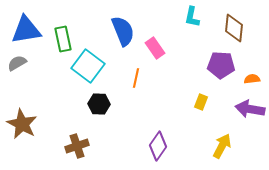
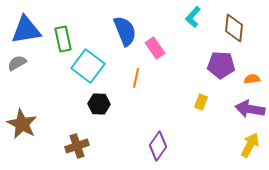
cyan L-shape: moved 1 px right; rotated 30 degrees clockwise
blue semicircle: moved 2 px right
yellow arrow: moved 28 px right, 1 px up
